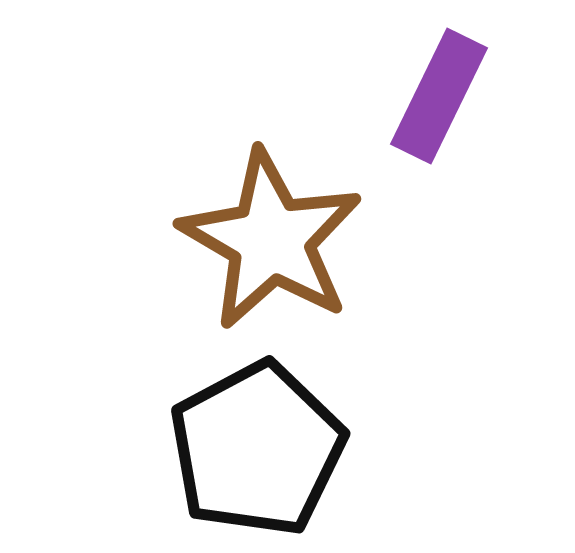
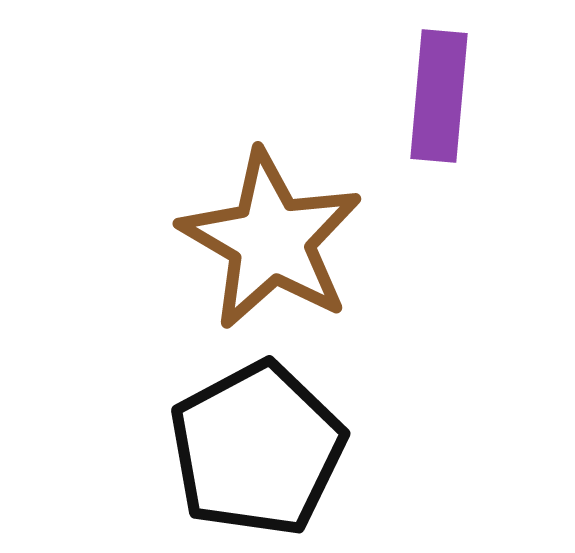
purple rectangle: rotated 21 degrees counterclockwise
